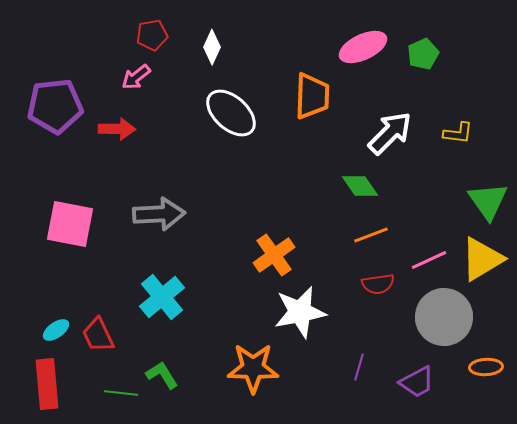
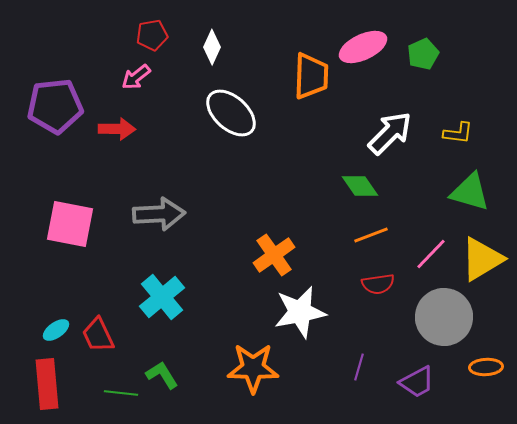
orange trapezoid: moved 1 px left, 20 px up
green triangle: moved 18 px left, 9 px up; rotated 39 degrees counterclockwise
pink line: moved 2 px right, 6 px up; rotated 21 degrees counterclockwise
